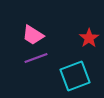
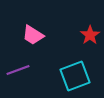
red star: moved 1 px right, 3 px up
purple line: moved 18 px left, 12 px down
